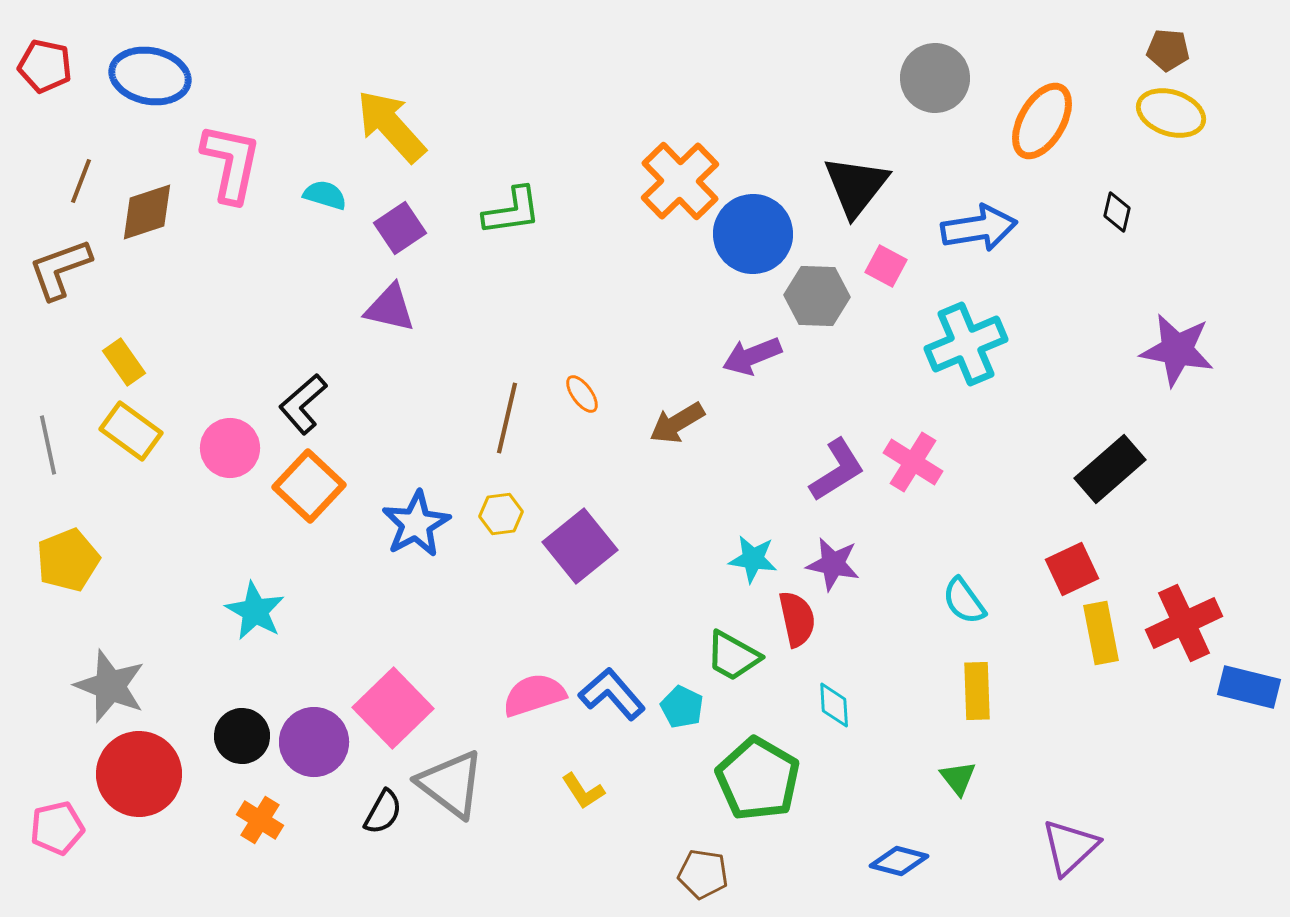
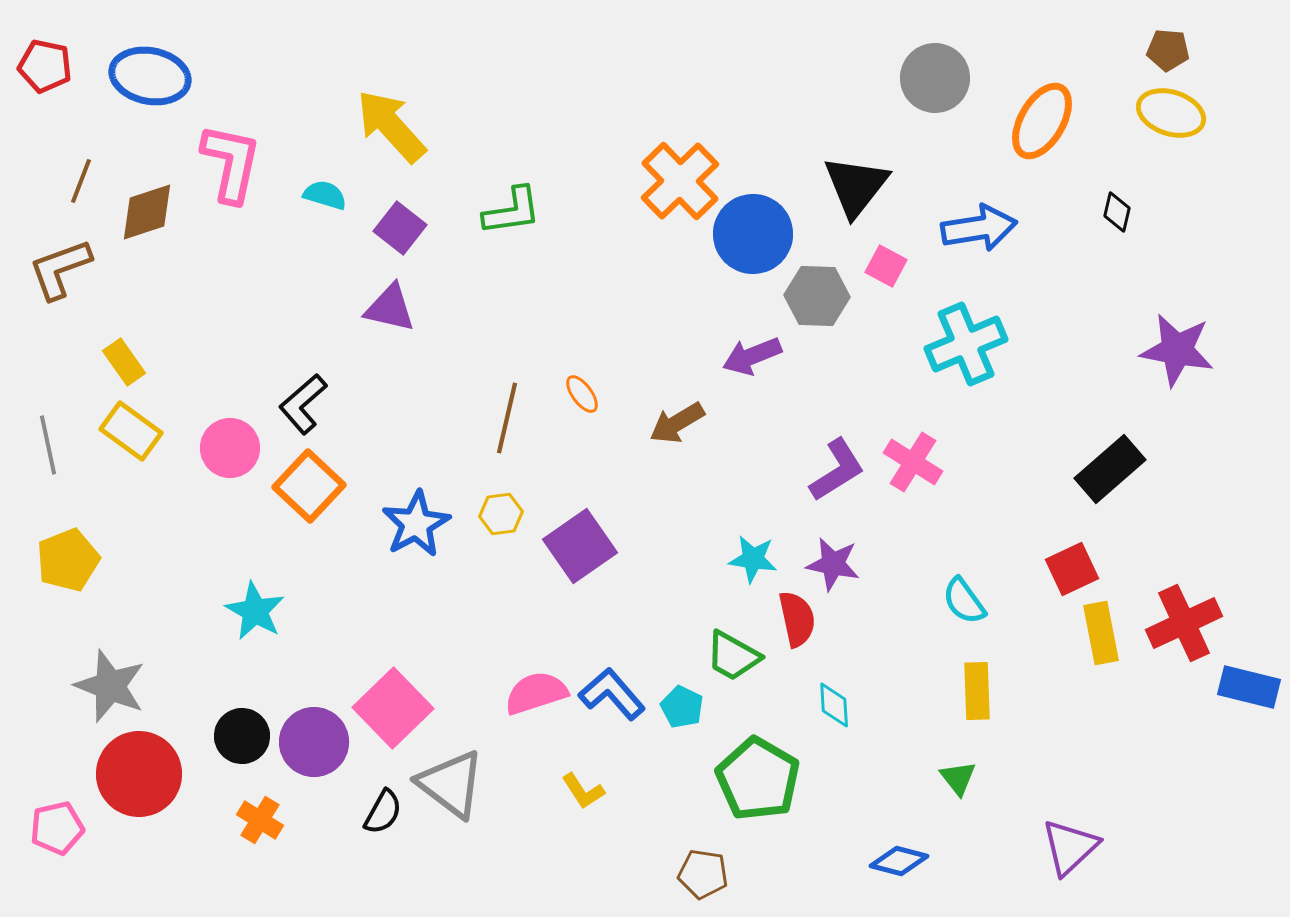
purple square at (400, 228): rotated 18 degrees counterclockwise
purple square at (580, 546): rotated 4 degrees clockwise
pink semicircle at (534, 695): moved 2 px right, 2 px up
